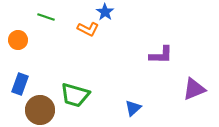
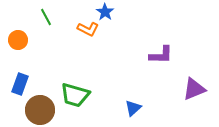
green line: rotated 42 degrees clockwise
